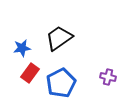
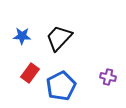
black trapezoid: rotated 12 degrees counterclockwise
blue star: moved 12 px up; rotated 12 degrees clockwise
blue pentagon: moved 3 px down
